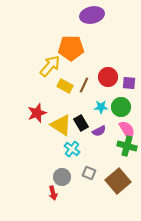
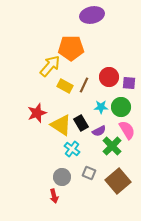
red circle: moved 1 px right
green cross: moved 15 px left; rotated 30 degrees clockwise
red arrow: moved 1 px right, 3 px down
